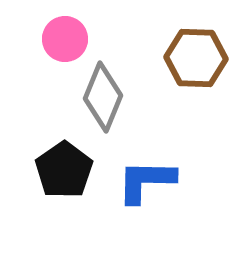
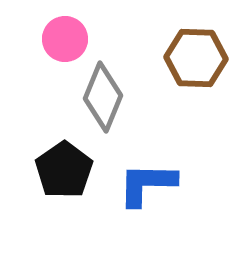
blue L-shape: moved 1 px right, 3 px down
